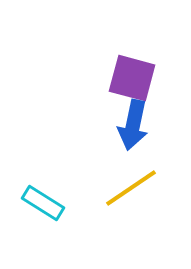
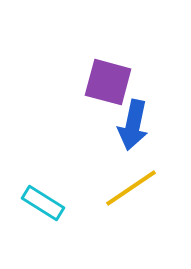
purple square: moved 24 px left, 4 px down
